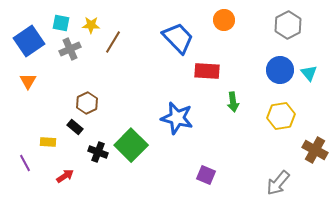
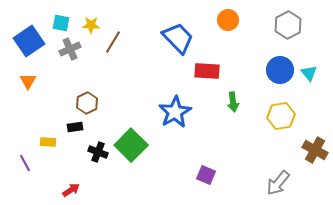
orange circle: moved 4 px right
blue star: moved 2 px left, 6 px up; rotated 28 degrees clockwise
black rectangle: rotated 49 degrees counterclockwise
red arrow: moved 6 px right, 14 px down
